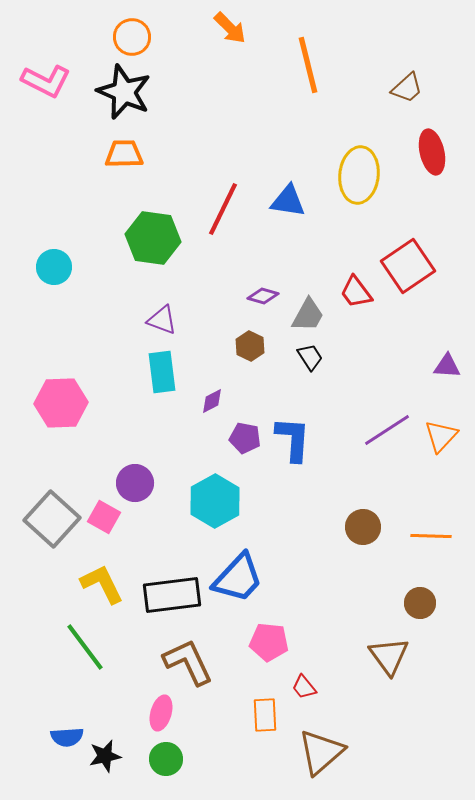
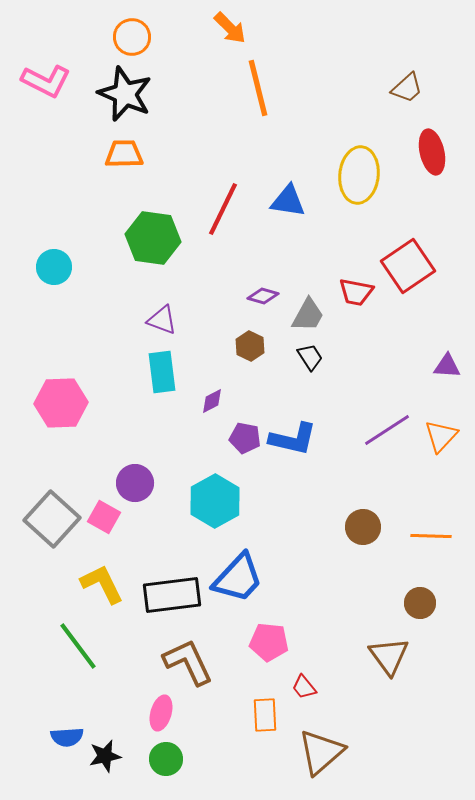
orange line at (308, 65): moved 50 px left, 23 px down
black star at (124, 92): moved 1 px right, 2 px down
red trapezoid at (356, 292): rotated 42 degrees counterclockwise
blue L-shape at (293, 439): rotated 99 degrees clockwise
green line at (85, 647): moved 7 px left, 1 px up
